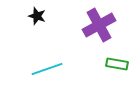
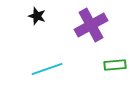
purple cross: moved 8 px left
green rectangle: moved 2 px left, 1 px down; rotated 15 degrees counterclockwise
